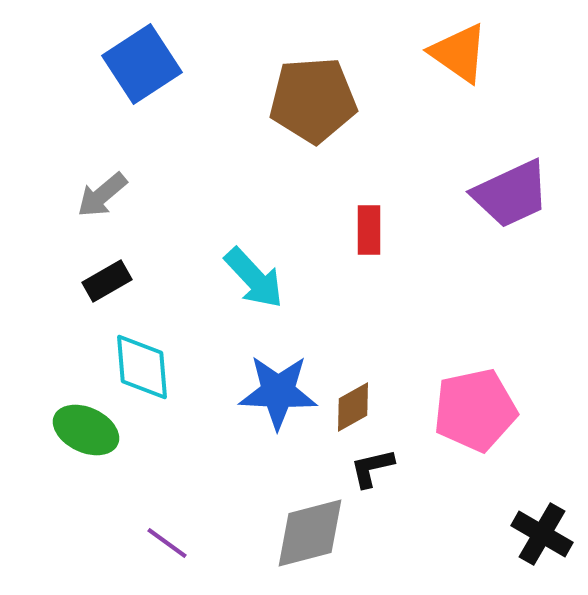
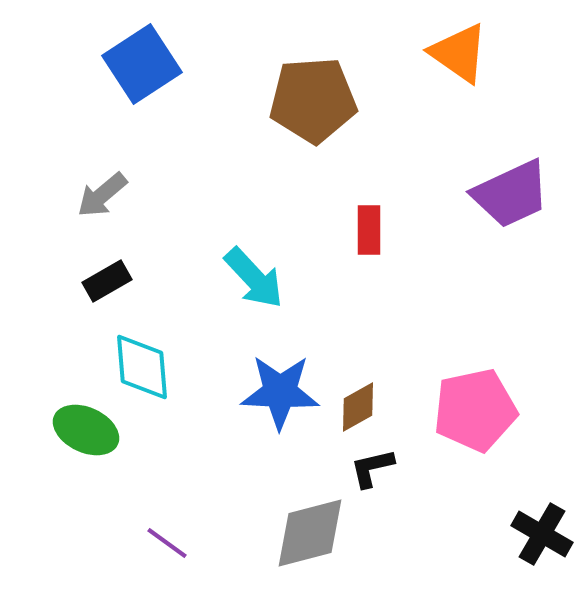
blue star: moved 2 px right
brown diamond: moved 5 px right
